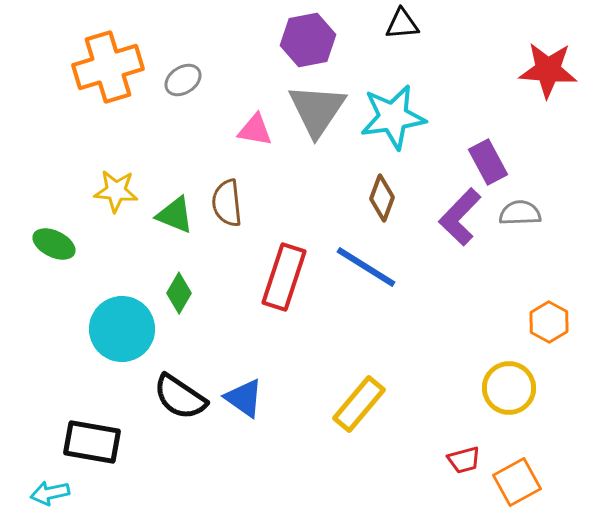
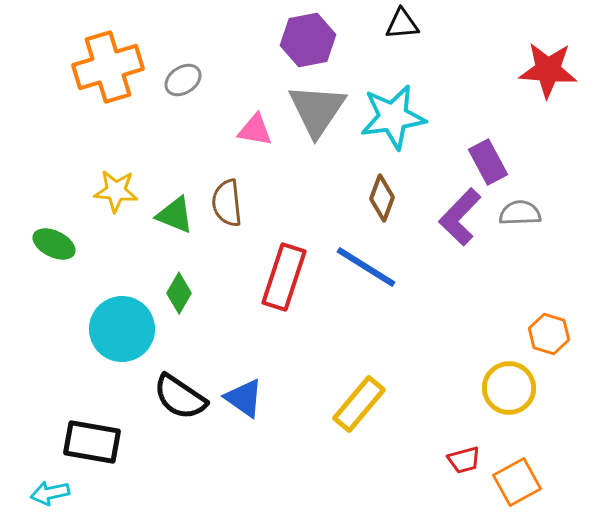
orange hexagon: moved 12 px down; rotated 12 degrees counterclockwise
